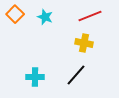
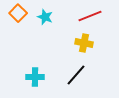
orange square: moved 3 px right, 1 px up
